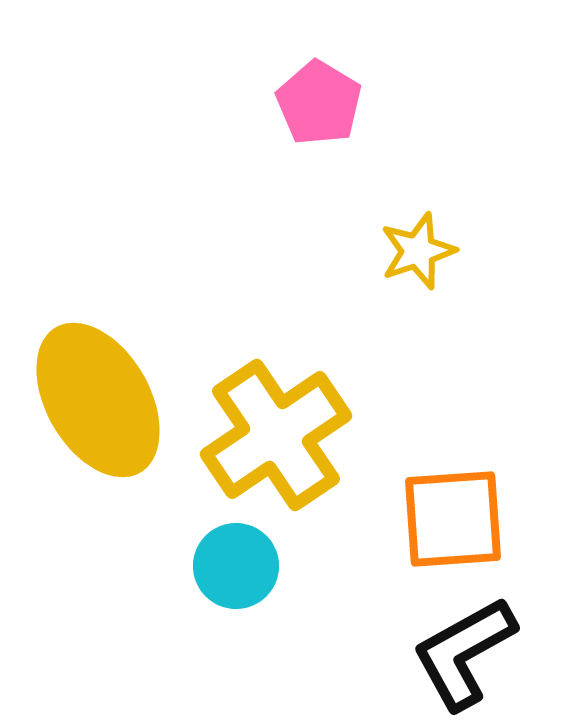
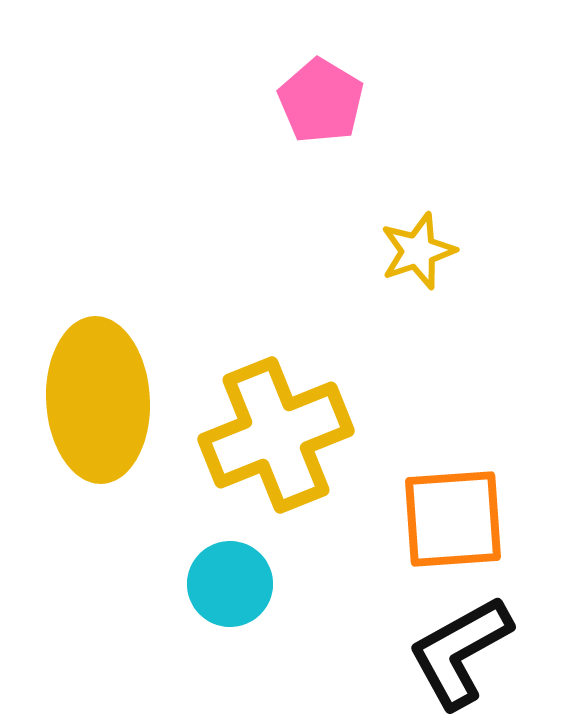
pink pentagon: moved 2 px right, 2 px up
yellow ellipse: rotated 27 degrees clockwise
yellow cross: rotated 12 degrees clockwise
cyan circle: moved 6 px left, 18 px down
black L-shape: moved 4 px left, 1 px up
